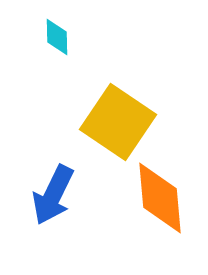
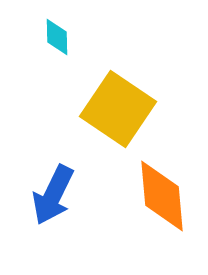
yellow square: moved 13 px up
orange diamond: moved 2 px right, 2 px up
